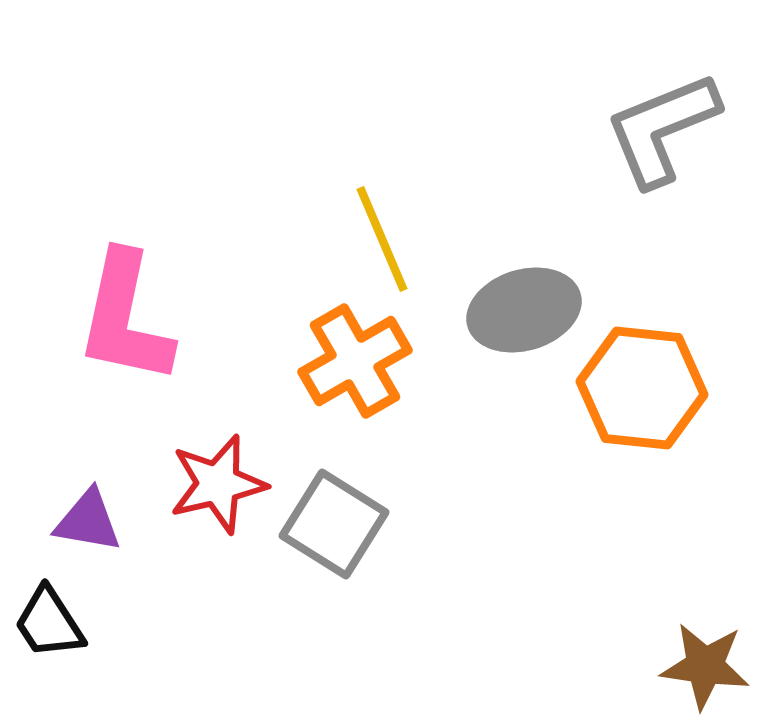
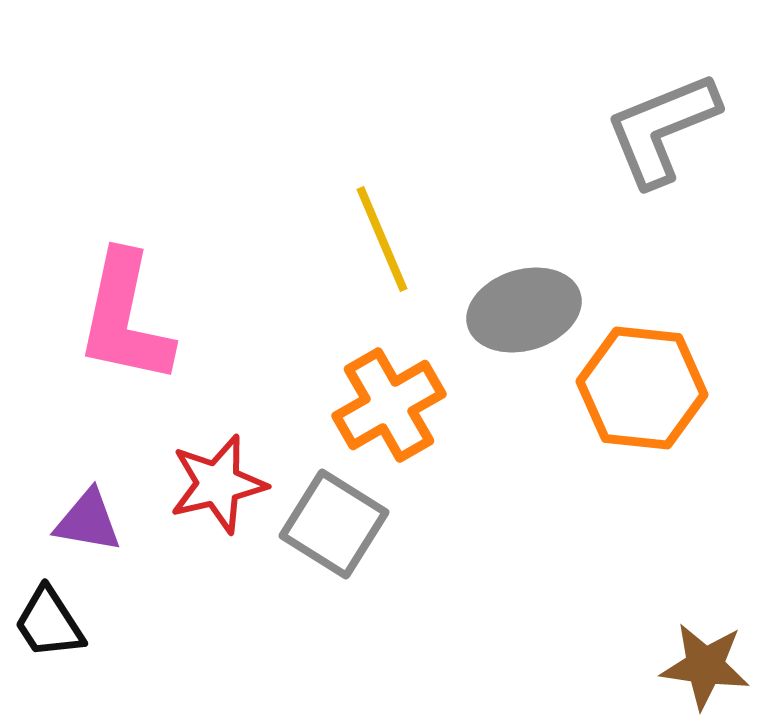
orange cross: moved 34 px right, 44 px down
